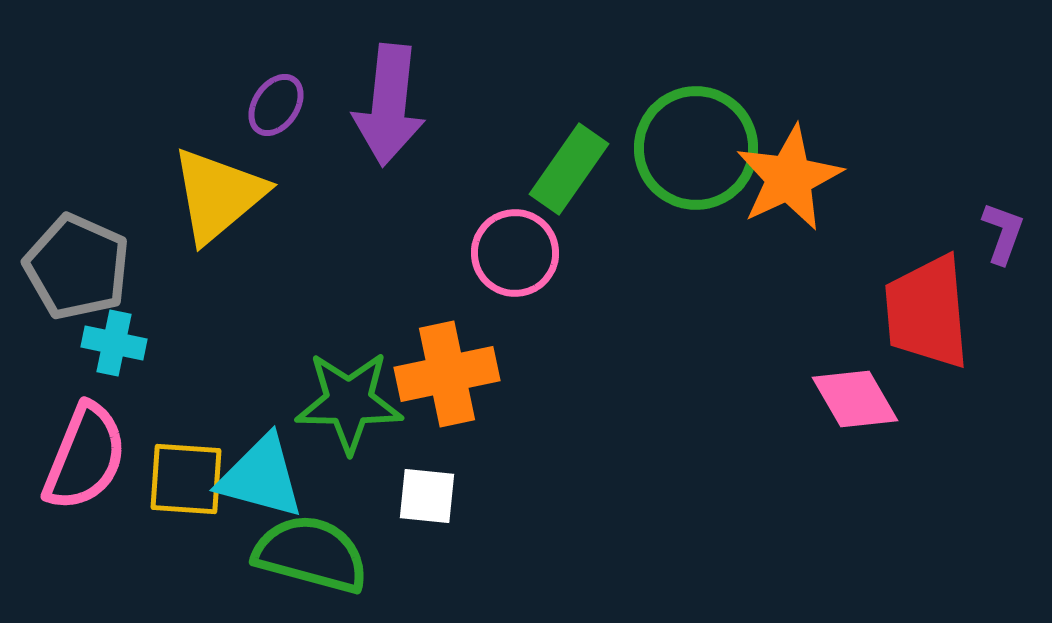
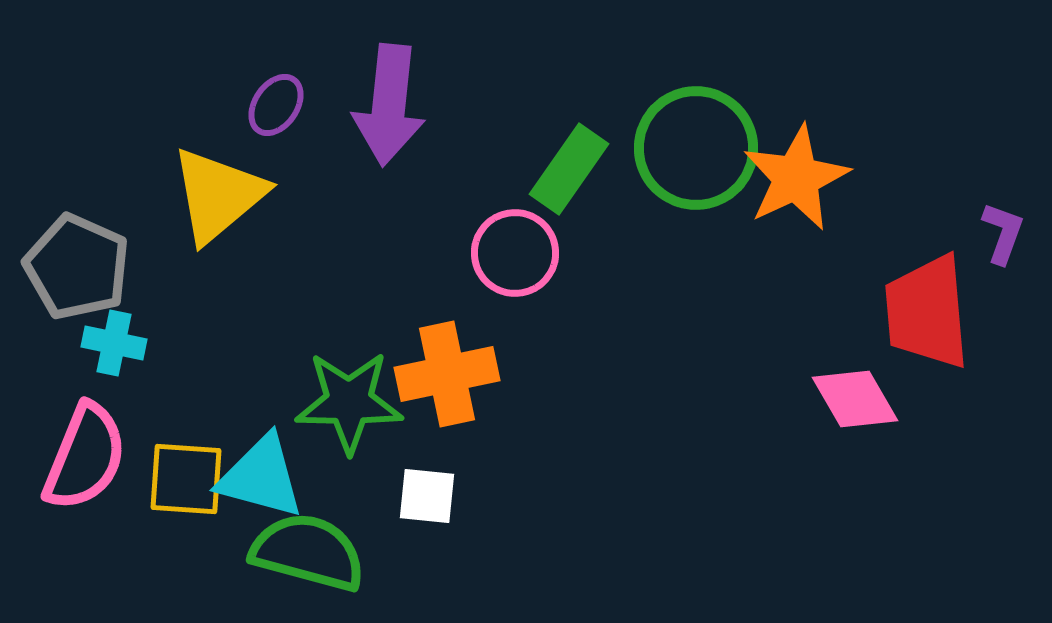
orange star: moved 7 px right
green semicircle: moved 3 px left, 2 px up
